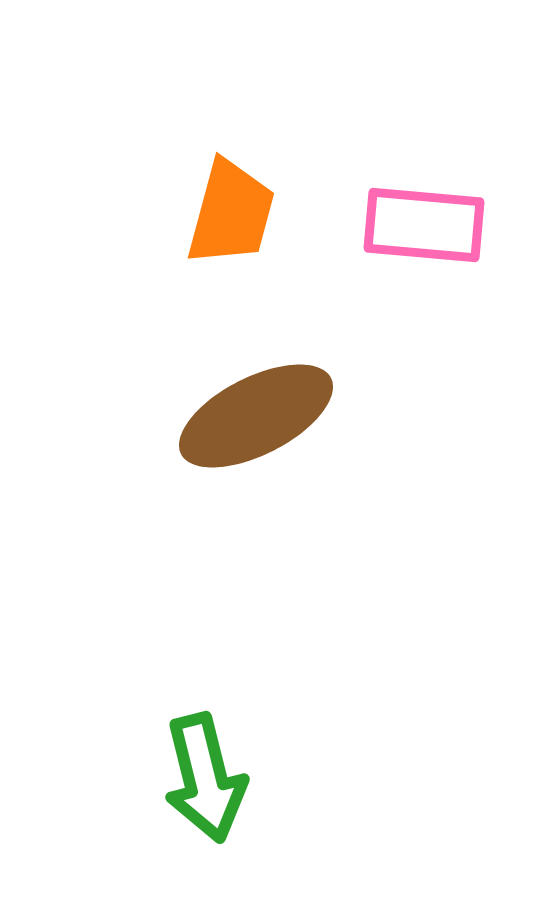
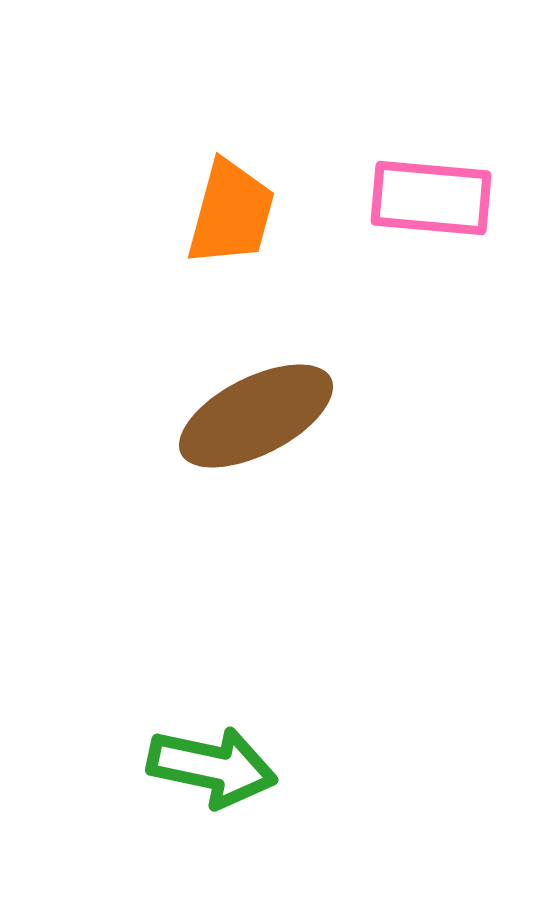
pink rectangle: moved 7 px right, 27 px up
green arrow: moved 7 px right, 11 px up; rotated 64 degrees counterclockwise
